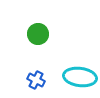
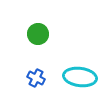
blue cross: moved 2 px up
